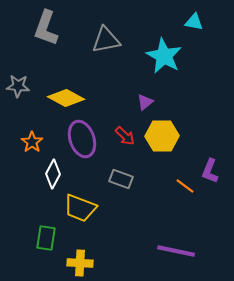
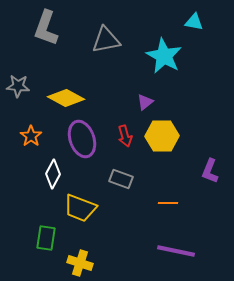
red arrow: rotated 30 degrees clockwise
orange star: moved 1 px left, 6 px up
orange line: moved 17 px left, 17 px down; rotated 36 degrees counterclockwise
yellow cross: rotated 15 degrees clockwise
